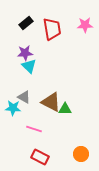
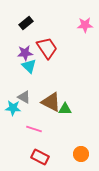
red trapezoid: moved 5 px left, 19 px down; rotated 25 degrees counterclockwise
